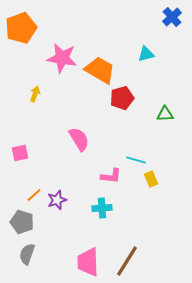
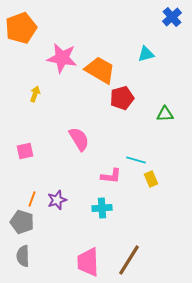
pink square: moved 5 px right, 2 px up
orange line: moved 2 px left, 4 px down; rotated 28 degrees counterclockwise
gray semicircle: moved 4 px left, 2 px down; rotated 20 degrees counterclockwise
brown line: moved 2 px right, 1 px up
